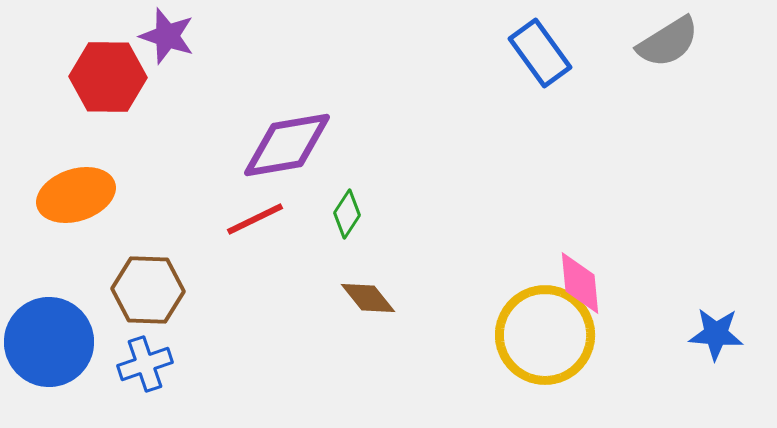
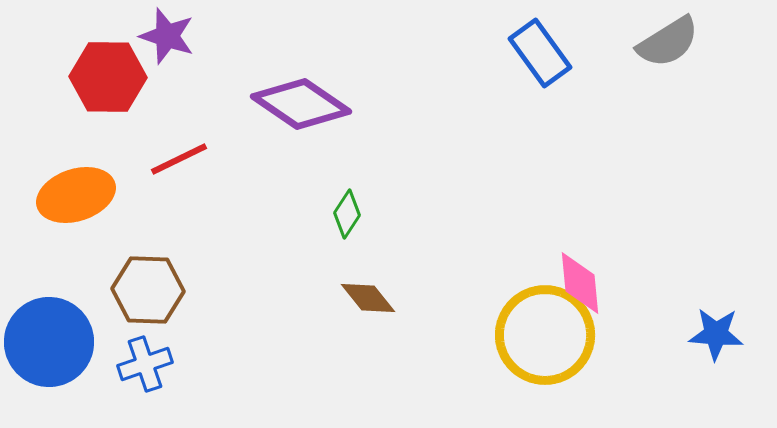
purple diamond: moved 14 px right, 41 px up; rotated 44 degrees clockwise
red line: moved 76 px left, 60 px up
